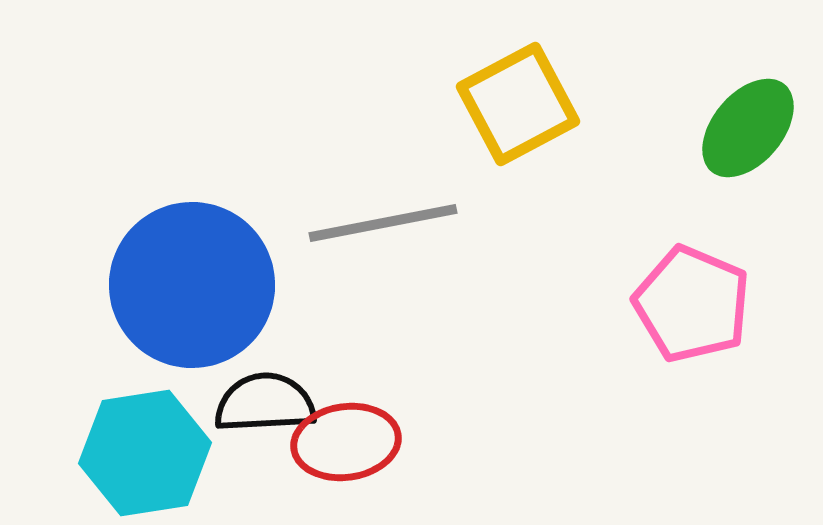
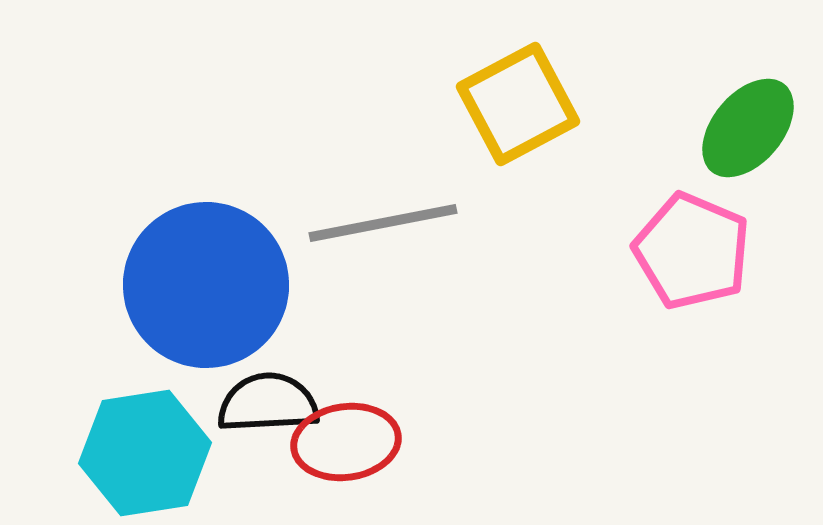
blue circle: moved 14 px right
pink pentagon: moved 53 px up
black semicircle: moved 3 px right
